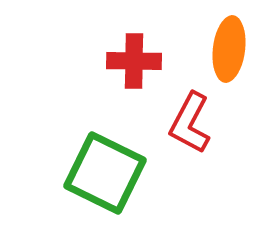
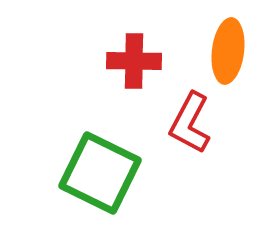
orange ellipse: moved 1 px left, 2 px down
green square: moved 5 px left
